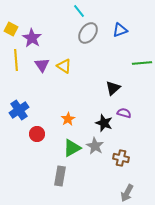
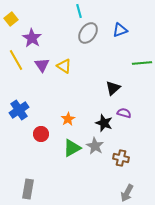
cyan line: rotated 24 degrees clockwise
yellow square: moved 10 px up; rotated 24 degrees clockwise
yellow line: rotated 25 degrees counterclockwise
red circle: moved 4 px right
gray rectangle: moved 32 px left, 13 px down
